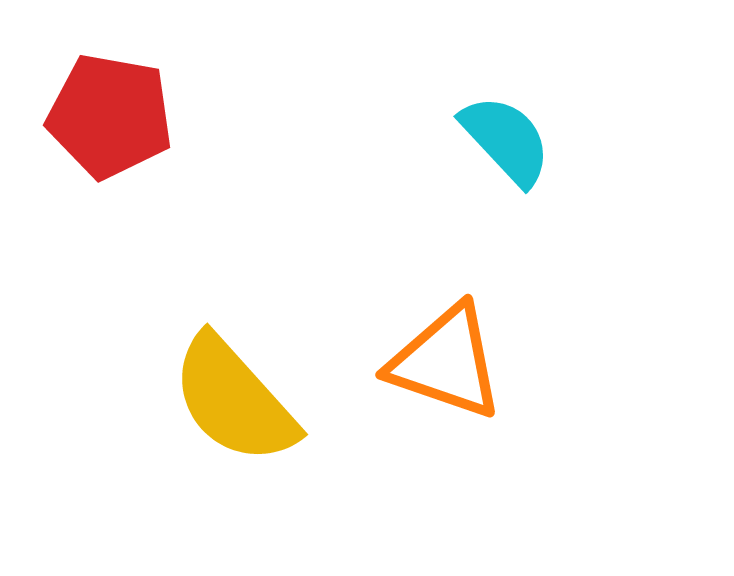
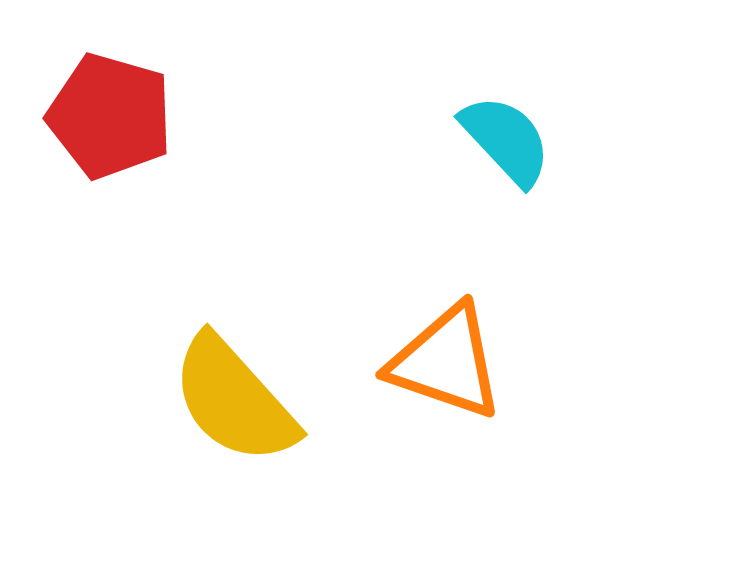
red pentagon: rotated 6 degrees clockwise
